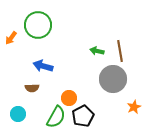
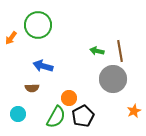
orange star: moved 4 px down
